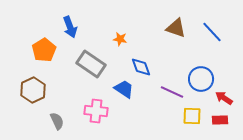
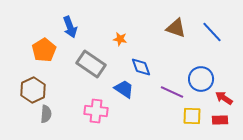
gray semicircle: moved 11 px left, 7 px up; rotated 30 degrees clockwise
